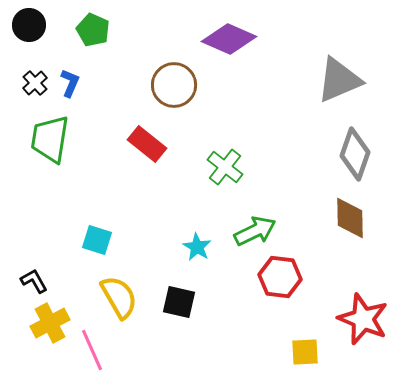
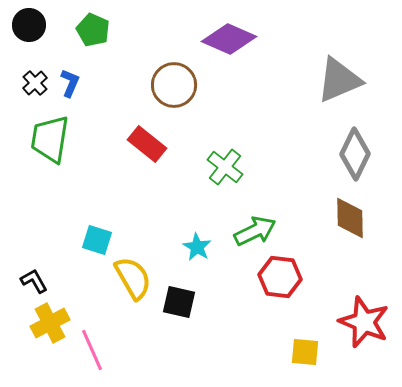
gray diamond: rotated 6 degrees clockwise
yellow semicircle: moved 14 px right, 19 px up
red star: moved 1 px right, 3 px down
yellow square: rotated 8 degrees clockwise
